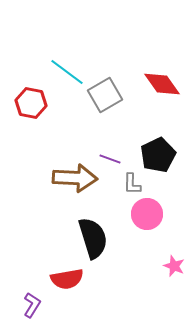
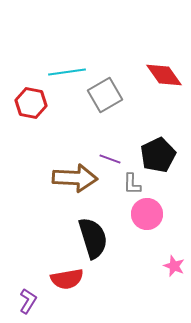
cyan line: rotated 45 degrees counterclockwise
red diamond: moved 2 px right, 9 px up
purple L-shape: moved 4 px left, 4 px up
